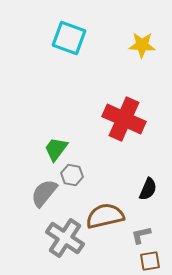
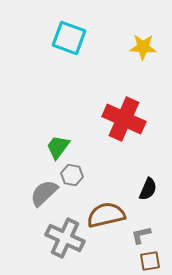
yellow star: moved 1 px right, 2 px down
green trapezoid: moved 2 px right, 2 px up
gray semicircle: rotated 8 degrees clockwise
brown semicircle: moved 1 px right, 1 px up
gray cross: rotated 9 degrees counterclockwise
